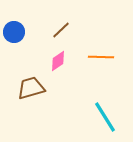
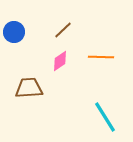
brown line: moved 2 px right
pink diamond: moved 2 px right
brown trapezoid: moved 2 px left; rotated 12 degrees clockwise
